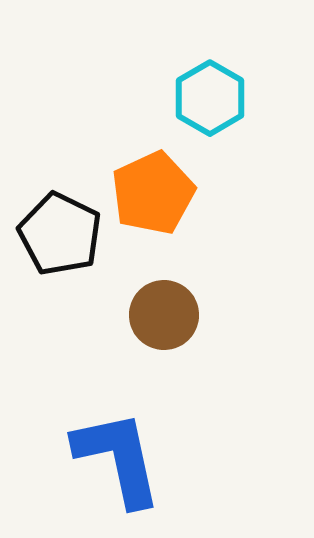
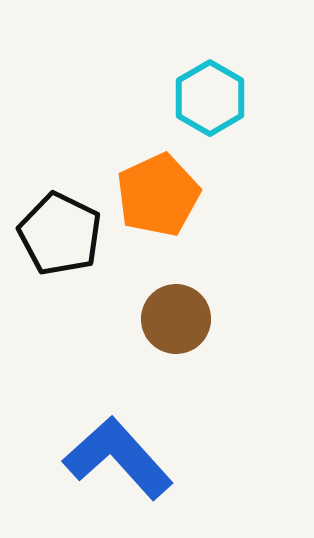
orange pentagon: moved 5 px right, 2 px down
brown circle: moved 12 px right, 4 px down
blue L-shape: rotated 30 degrees counterclockwise
